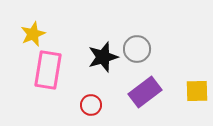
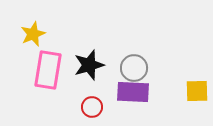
gray circle: moved 3 px left, 19 px down
black star: moved 14 px left, 8 px down
purple rectangle: moved 12 px left; rotated 40 degrees clockwise
red circle: moved 1 px right, 2 px down
